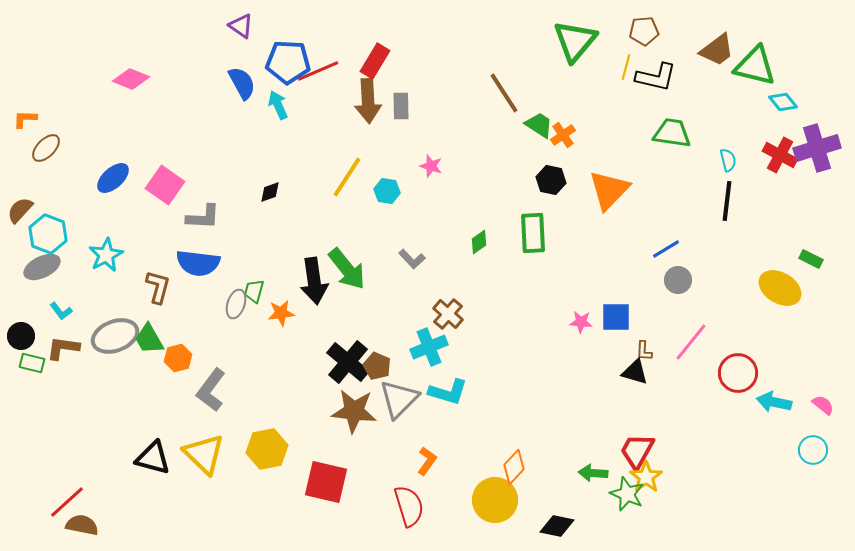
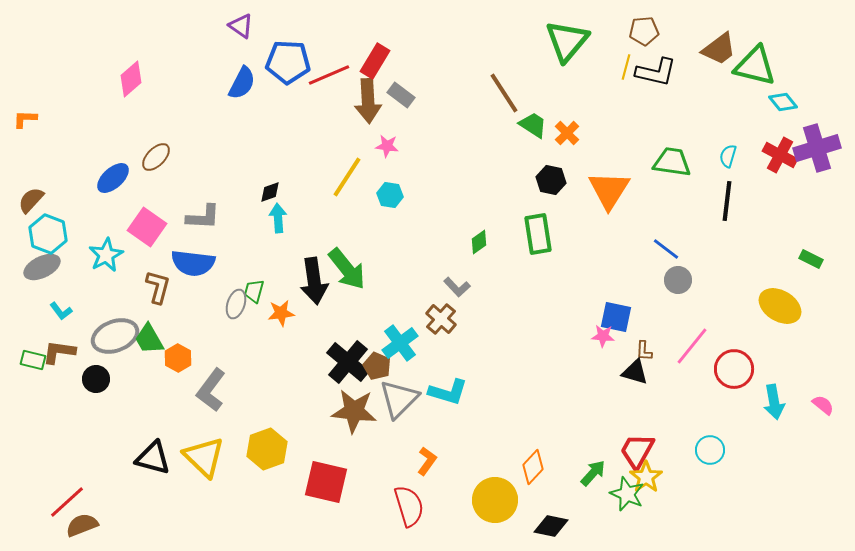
green triangle at (575, 41): moved 8 px left
brown trapezoid at (717, 50): moved 2 px right, 1 px up
red line at (318, 71): moved 11 px right, 4 px down
black L-shape at (656, 77): moved 5 px up
pink diamond at (131, 79): rotated 63 degrees counterclockwise
blue semicircle at (242, 83): rotated 56 degrees clockwise
cyan arrow at (278, 105): moved 113 px down; rotated 20 degrees clockwise
gray rectangle at (401, 106): moved 11 px up; rotated 52 degrees counterclockwise
green trapezoid at (539, 125): moved 6 px left
green trapezoid at (672, 133): moved 29 px down
orange cross at (563, 135): moved 4 px right, 2 px up; rotated 10 degrees counterclockwise
brown ellipse at (46, 148): moved 110 px right, 9 px down
cyan semicircle at (728, 160): moved 4 px up; rotated 150 degrees counterclockwise
pink star at (431, 166): moved 44 px left, 20 px up; rotated 10 degrees counterclockwise
pink square at (165, 185): moved 18 px left, 42 px down
orange triangle at (609, 190): rotated 12 degrees counterclockwise
cyan hexagon at (387, 191): moved 3 px right, 4 px down
brown semicircle at (20, 210): moved 11 px right, 10 px up
green rectangle at (533, 233): moved 5 px right, 1 px down; rotated 6 degrees counterclockwise
blue line at (666, 249): rotated 68 degrees clockwise
gray L-shape at (412, 259): moved 45 px right, 28 px down
blue semicircle at (198, 263): moved 5 px left
yellow ellipse at (780, 288): moved 18 px down
brown cross at (448, 314): moved 7 px left, 5 px down
blue square at (616, 317): rotated 12 degrees clockwise
pink star at (581, 322): moved 22 px right, 14 px down
black circle at (21, 336): moved 75 px right, 43 px down
pink line at (691, 342): moved 1 px right, 4 px down
cyan cross at (429, 347): moved 29 px left, 4 px up; rotated 15 degrees counterclockwise
brown L-shape at (63, 348): moved 4 px left, 4 px down
orange hexagon at (178, 358): rotated 16 degrees counterclockwise
green rectangle at (32, 363): moved 1 px right, 3 px up
red circle at (738, 373): moved 4 px left, 4 px up
cyan arrow at (774, 402): rotated 112 degrees counterclockwise
yellow hexagon at (267, 449): rotated 9 degrees counterclockwise
cyan circle at (813, 450): moved 103 px left
yellow triangle at (204, 454): moved 3 px down
orange diamond at (514, 467): moved 19 px right
green arrow at (593, 473): rotated 128 degrees clockwise
brown semicircle at (82, 525): rotated 32 degrees counterclockwise
black diamond at (557, 526): moved 6 px left
